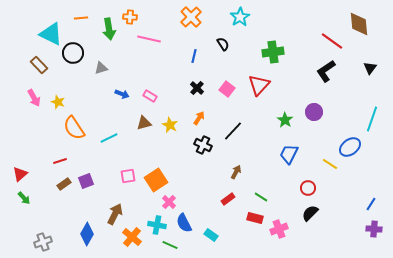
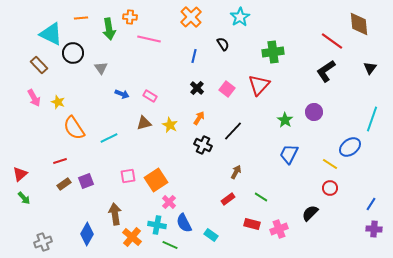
gray triangle at (101, 68): rotated 48 degrees counterclockwise
red circle at (308, 188): moved 22 px right
brown arrow at (115, 214): rotated 35 degrees counterclockwise
red rectangle at (255, 218): moved 3 px left, 6 px down
